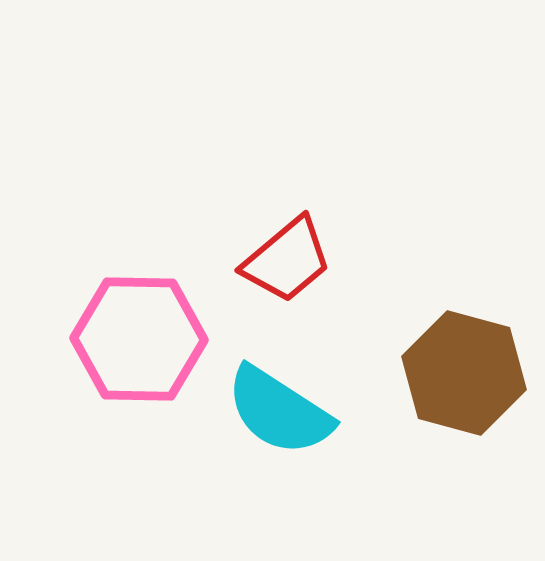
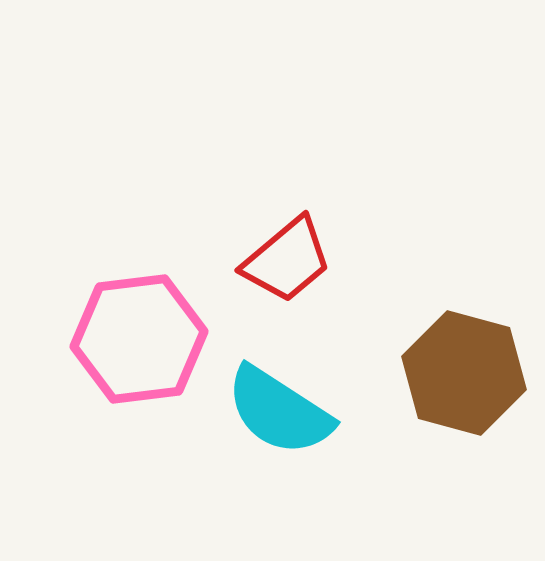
pink hexagon: rotated 8 degrees counterclockwise
